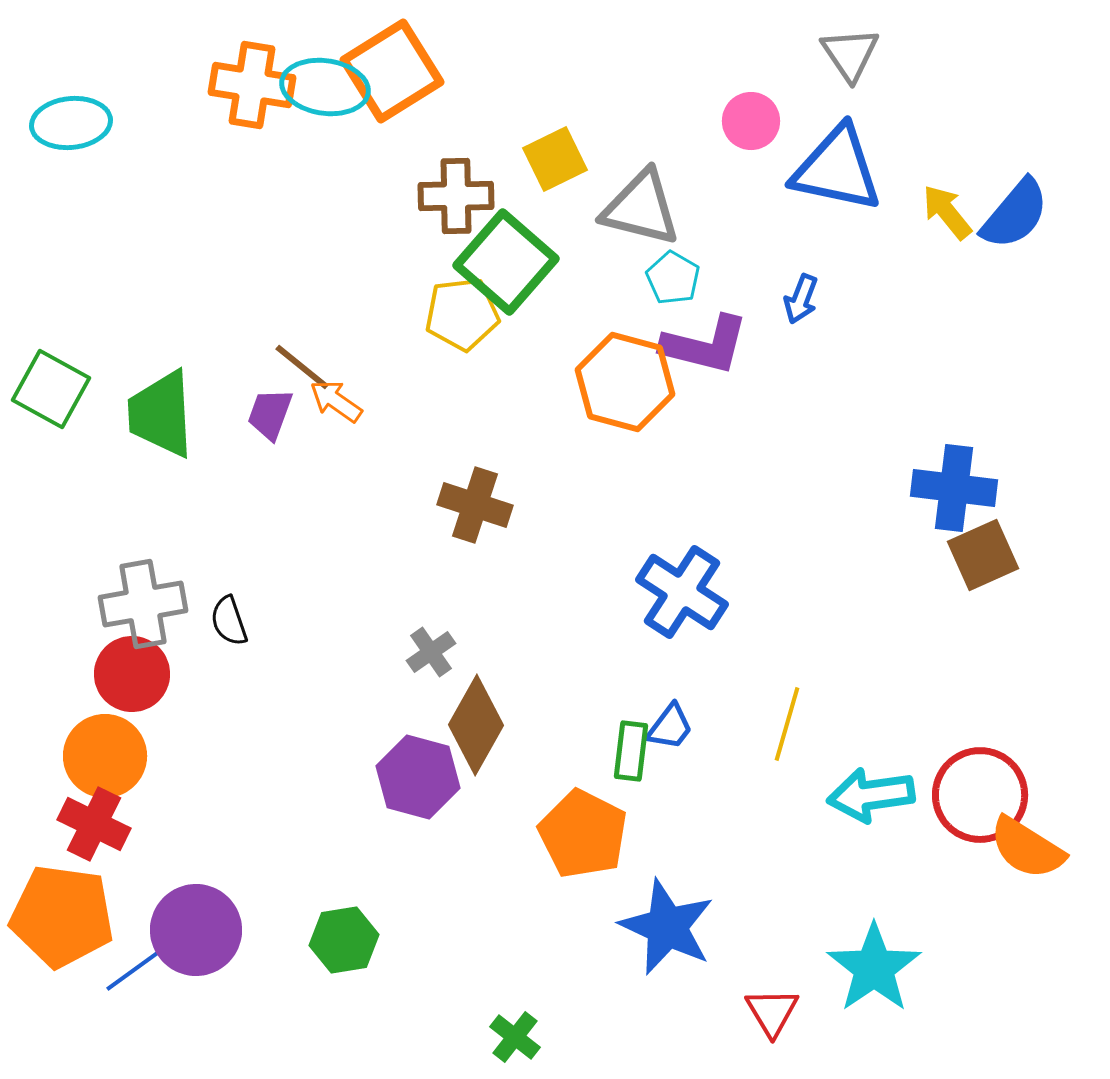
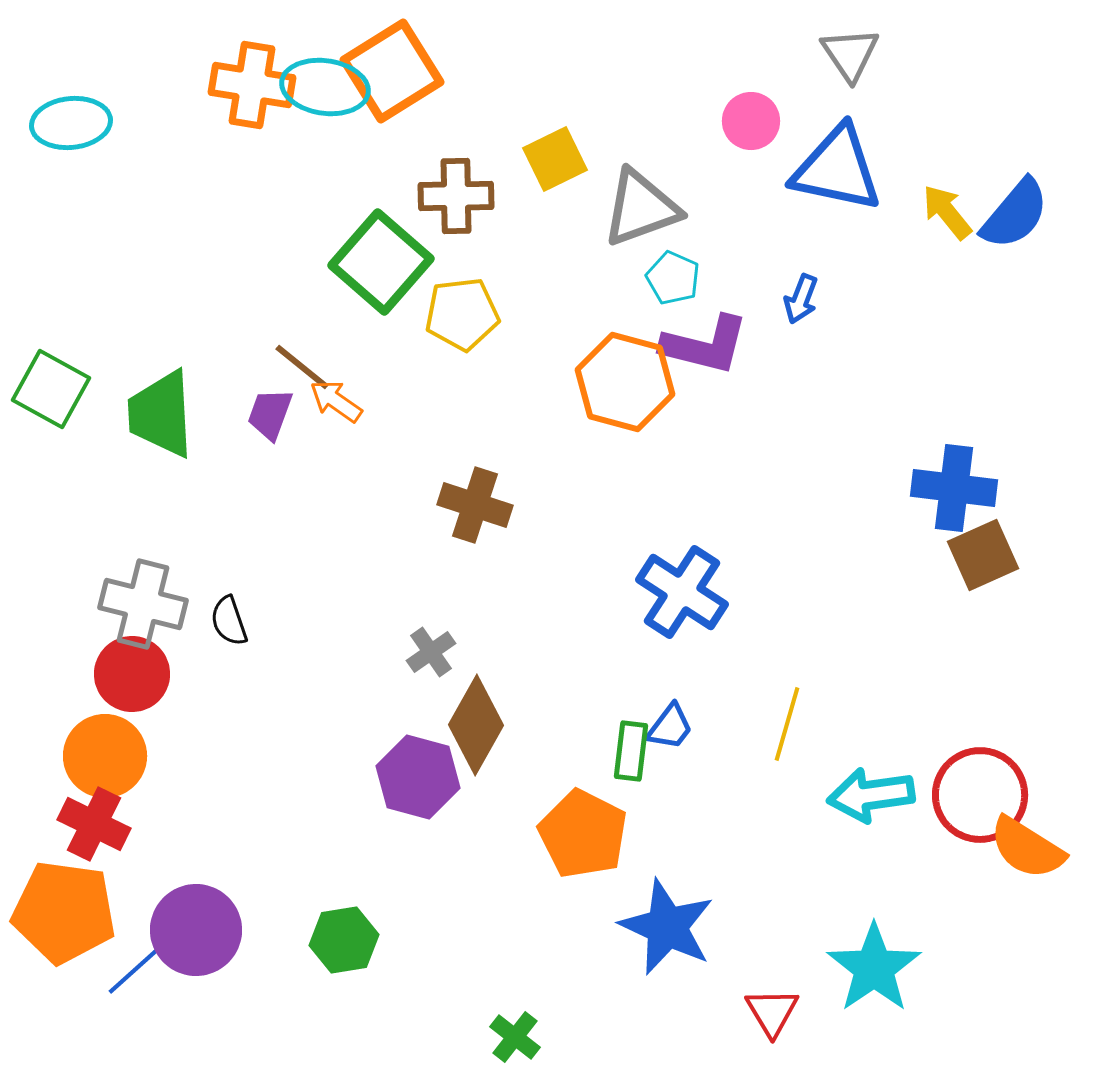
gray triangle at (641, 208): rotated 34 degrees counterclockwise
green square at (506, 262): moved 125 px left
cyan pentagon at (673, 278): rotated 6 degrees counterclockwise
gray cross at (143, 604): rotated 24 degrees clockwise
orange pentagon at (62, 916): moved 2 px right, 4 px up
blue line at (138, 967): rotated 6 degrees counterclockwise
